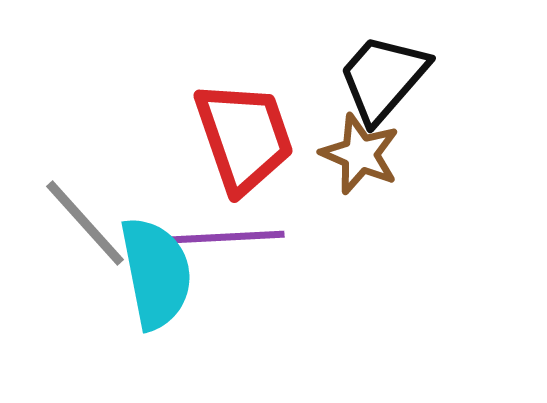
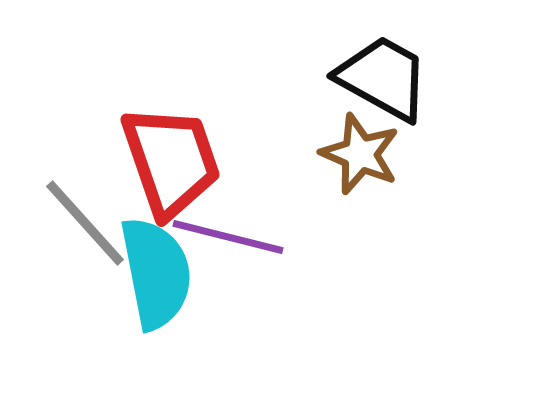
black trapezoid: rotated 78 degrees clockwise
red trapezoid: moved 73 px left, 24 px down
purple line: rotated 17 degrees clockwise
